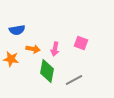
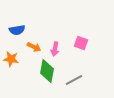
orange arrow: moved 1 px right, 2 px up; rotated 16 degrees clockwise
